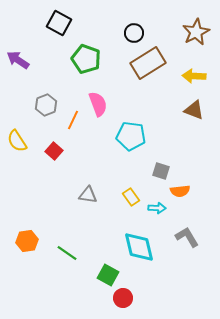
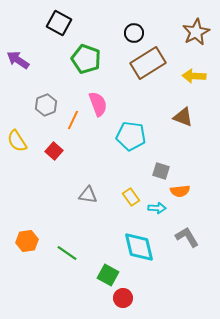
brown triangle: moved 11 px left, 7 px down
